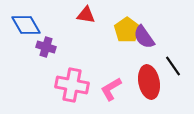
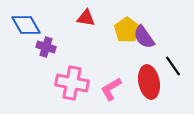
red triangle: moved 3 px down
pink cross: moved 2 px up
